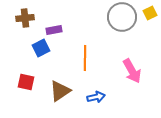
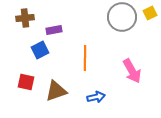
blue square: moved 1 px left, 2 px down
brown triangle: moved 4 px left; rotated 15 degrees clockwise
